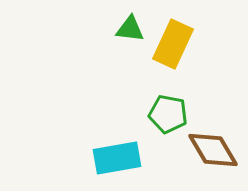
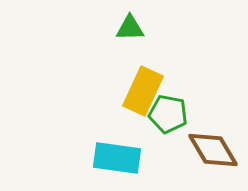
green triangle: moved 1 px up; rotated 8 degrees counterclockwise
yellow rectangle: moved 30 px left, 47 px down
cyan rectangle: rotated 18 degrees clockwise
